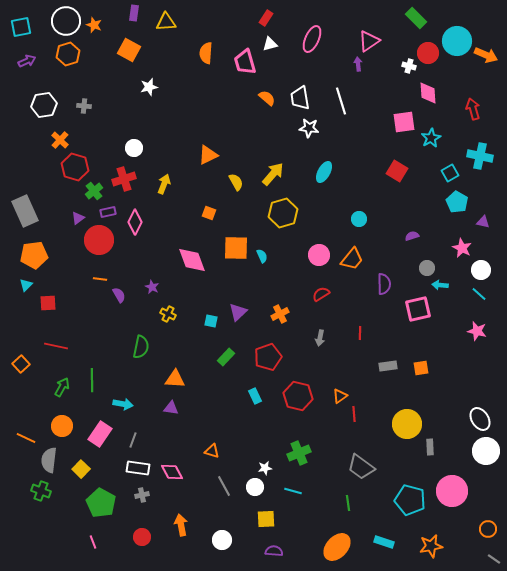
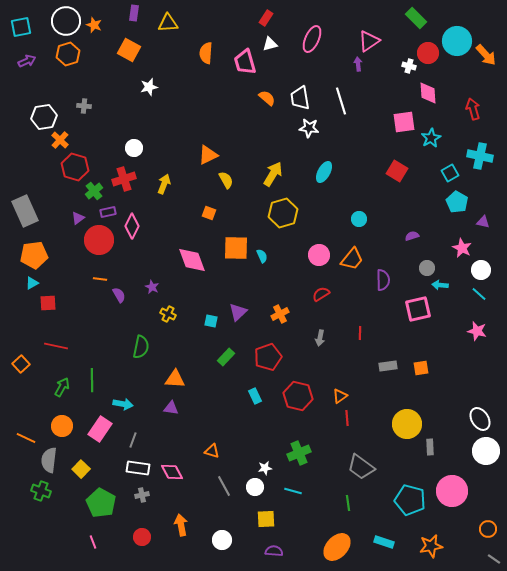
yellow triangle at (166, 22): moved 2 px right, 1 px down
orange arrow at (486, 55): rotated 25 degrees clockwise
white hexagon at (44, 105): moved 12 px down
yellow arrow at (273, 174): rotated 10 degrees counterclockwise
yellow semicircle at (236, 182): moved 10 px left, 2 px up
pink diamond at (135, 222): moved 3 px left, 4 px down
purple semicircle at (384, 284): moved 1 px left, 4 px up
cyan triangle at (26, 285): moved 6 px right, 2 px up; rotated 16 degrees clockwise
red line at (354, 414): moved 7 px left, 4 px down
pink rectangle at (100, 434): moved 5 px up
